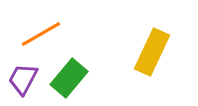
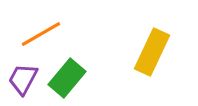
green rectangle: moved 2 px left
